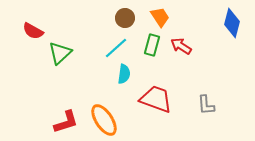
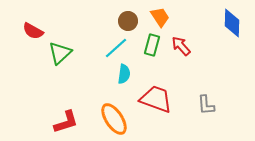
brown circle: moved 3 px right, 3 px down
blue diamond: rotated 12 degrees counterclockwise
red arrow: rotated 15 degrees clockwise
orange ellipse: moved 10 px right, 1 px up
